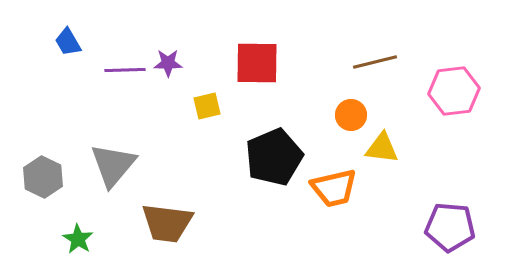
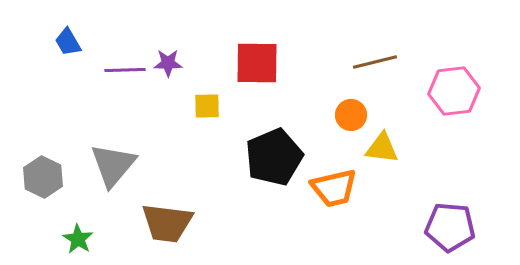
yellow square: rotated 12 degrees clockwise
